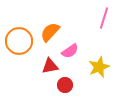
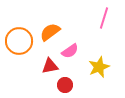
orange semicircle: rotated 10 degrees clockwise
